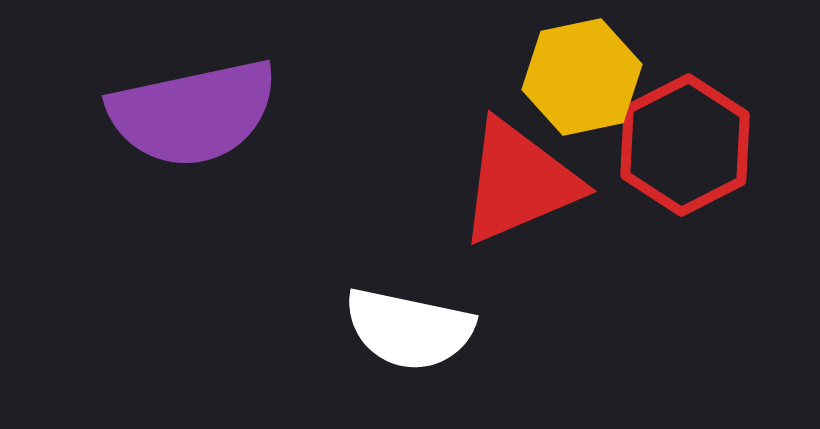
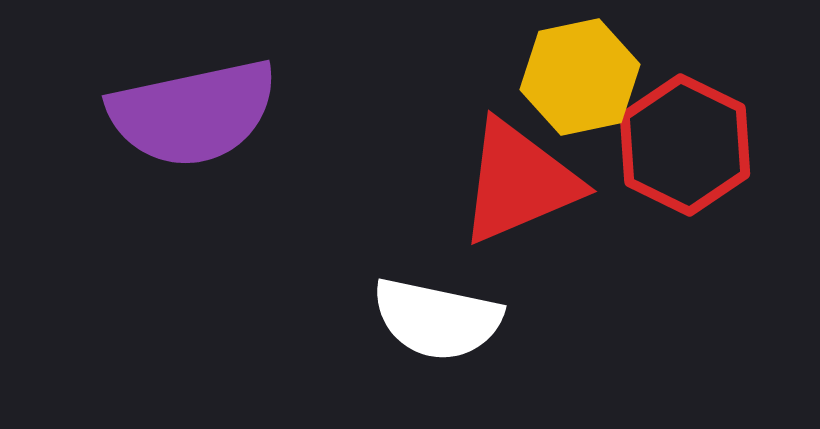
yellow hexagon: moved 2 px left
red hexagon: rotated 7 degrees counterclockwise
white semicircle: moved 28 px right, 10 px up
